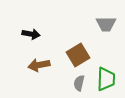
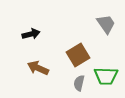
gray trapezoid: rotated 125 degrees counterclockwise
black arrow: rotated 24 degrees counterclockwise
brown arrow: moved 1 px left, 3 px down; rotated 35 degrees clockwise
green trapezoid: moved 3 px up; rotated 90 degrees clockwise
